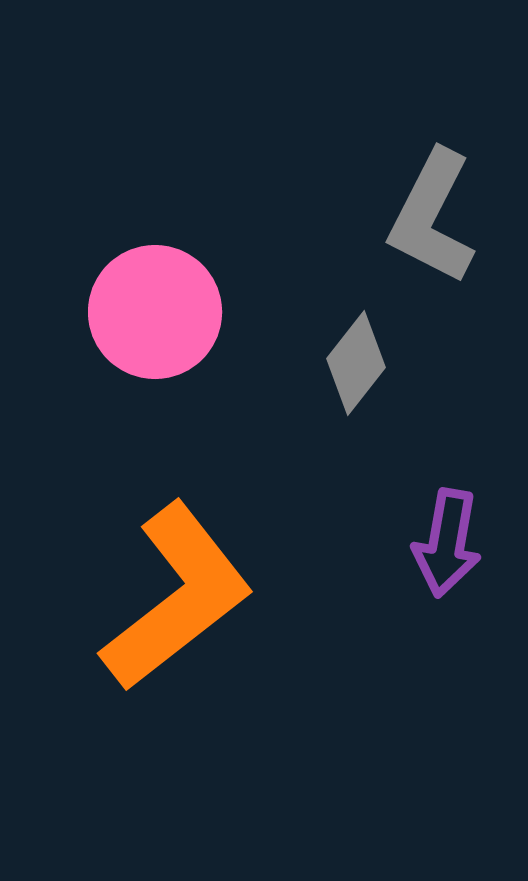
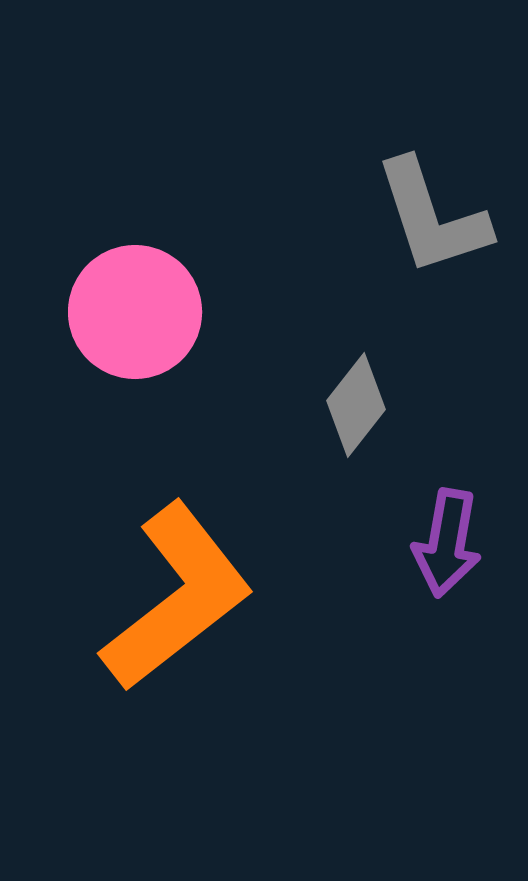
gray L-shape: rotated 45 degrees counterclockwise
pink circle: moved 20 px left
gray diamond: moved 42 px down
